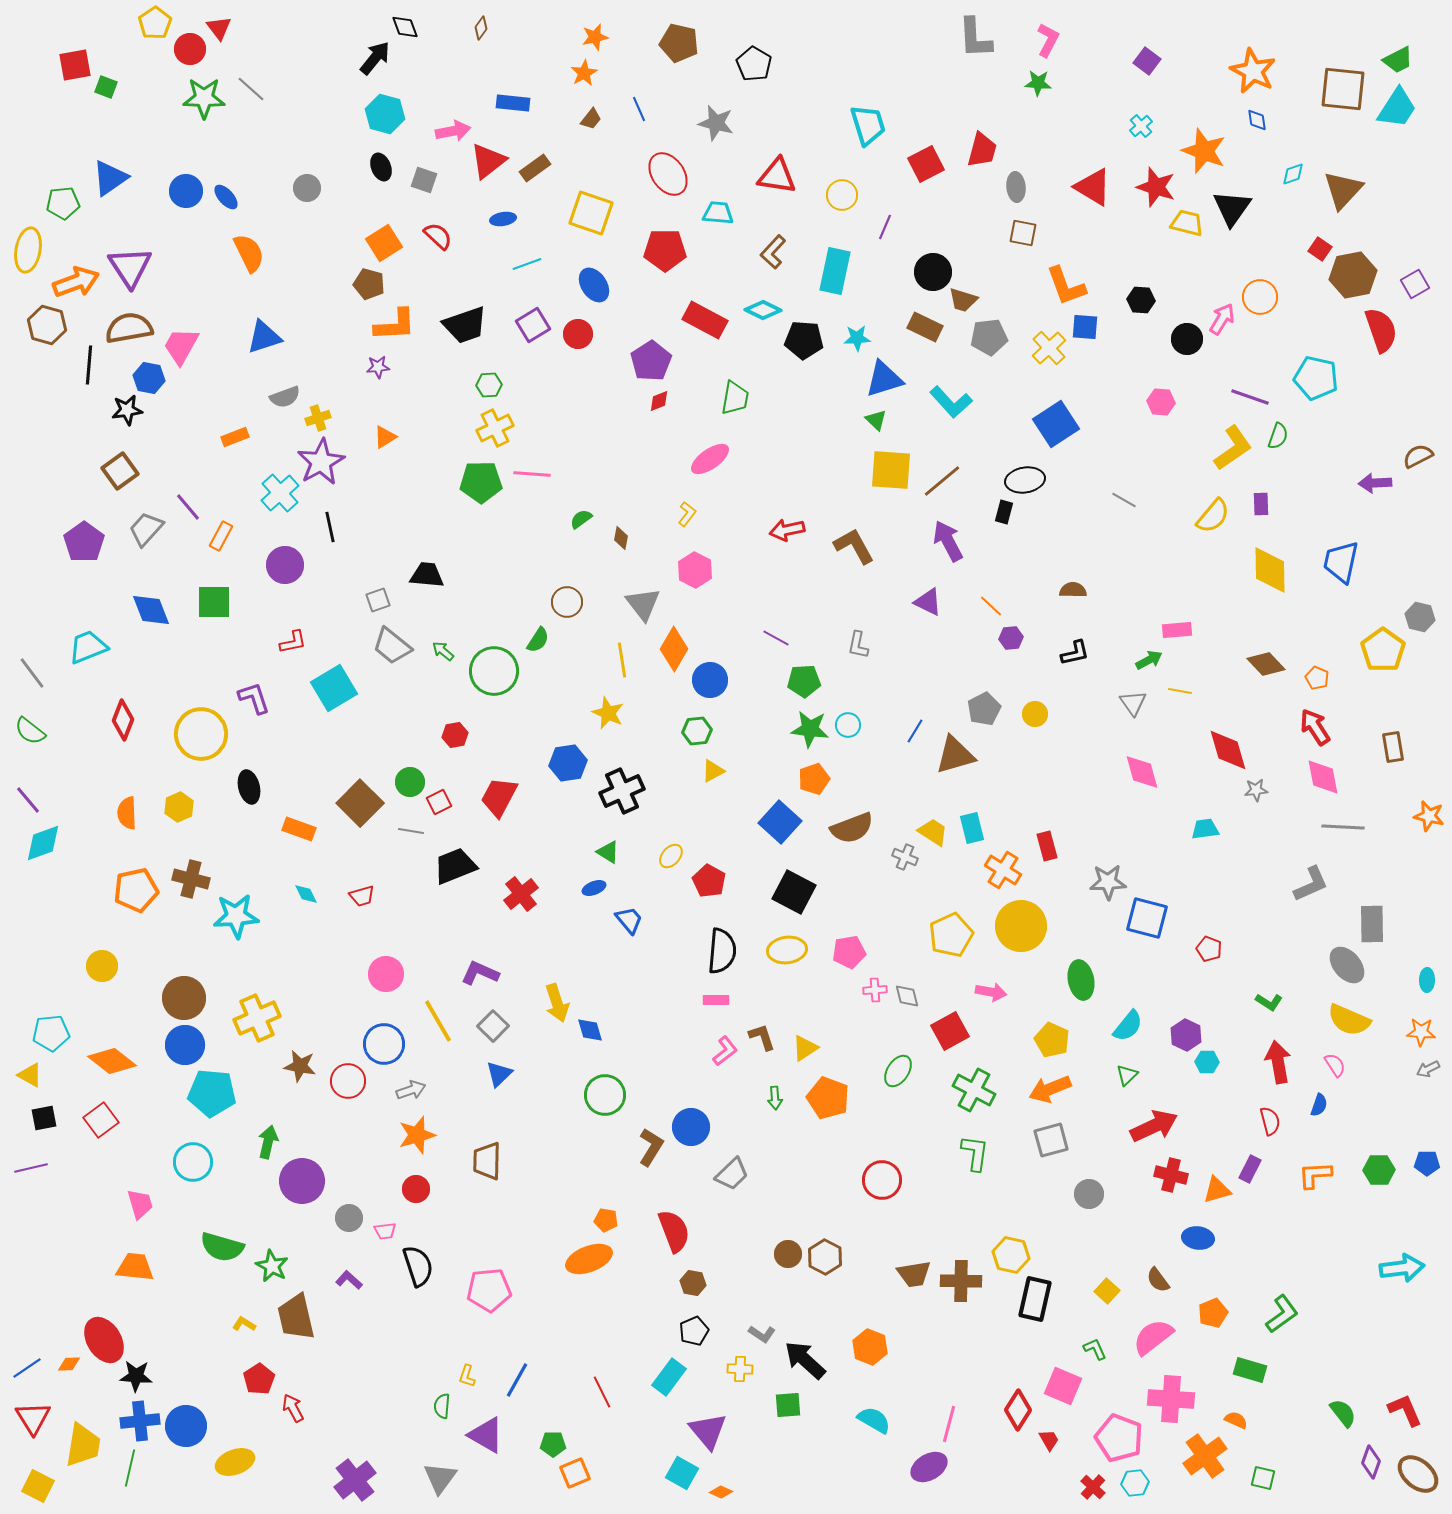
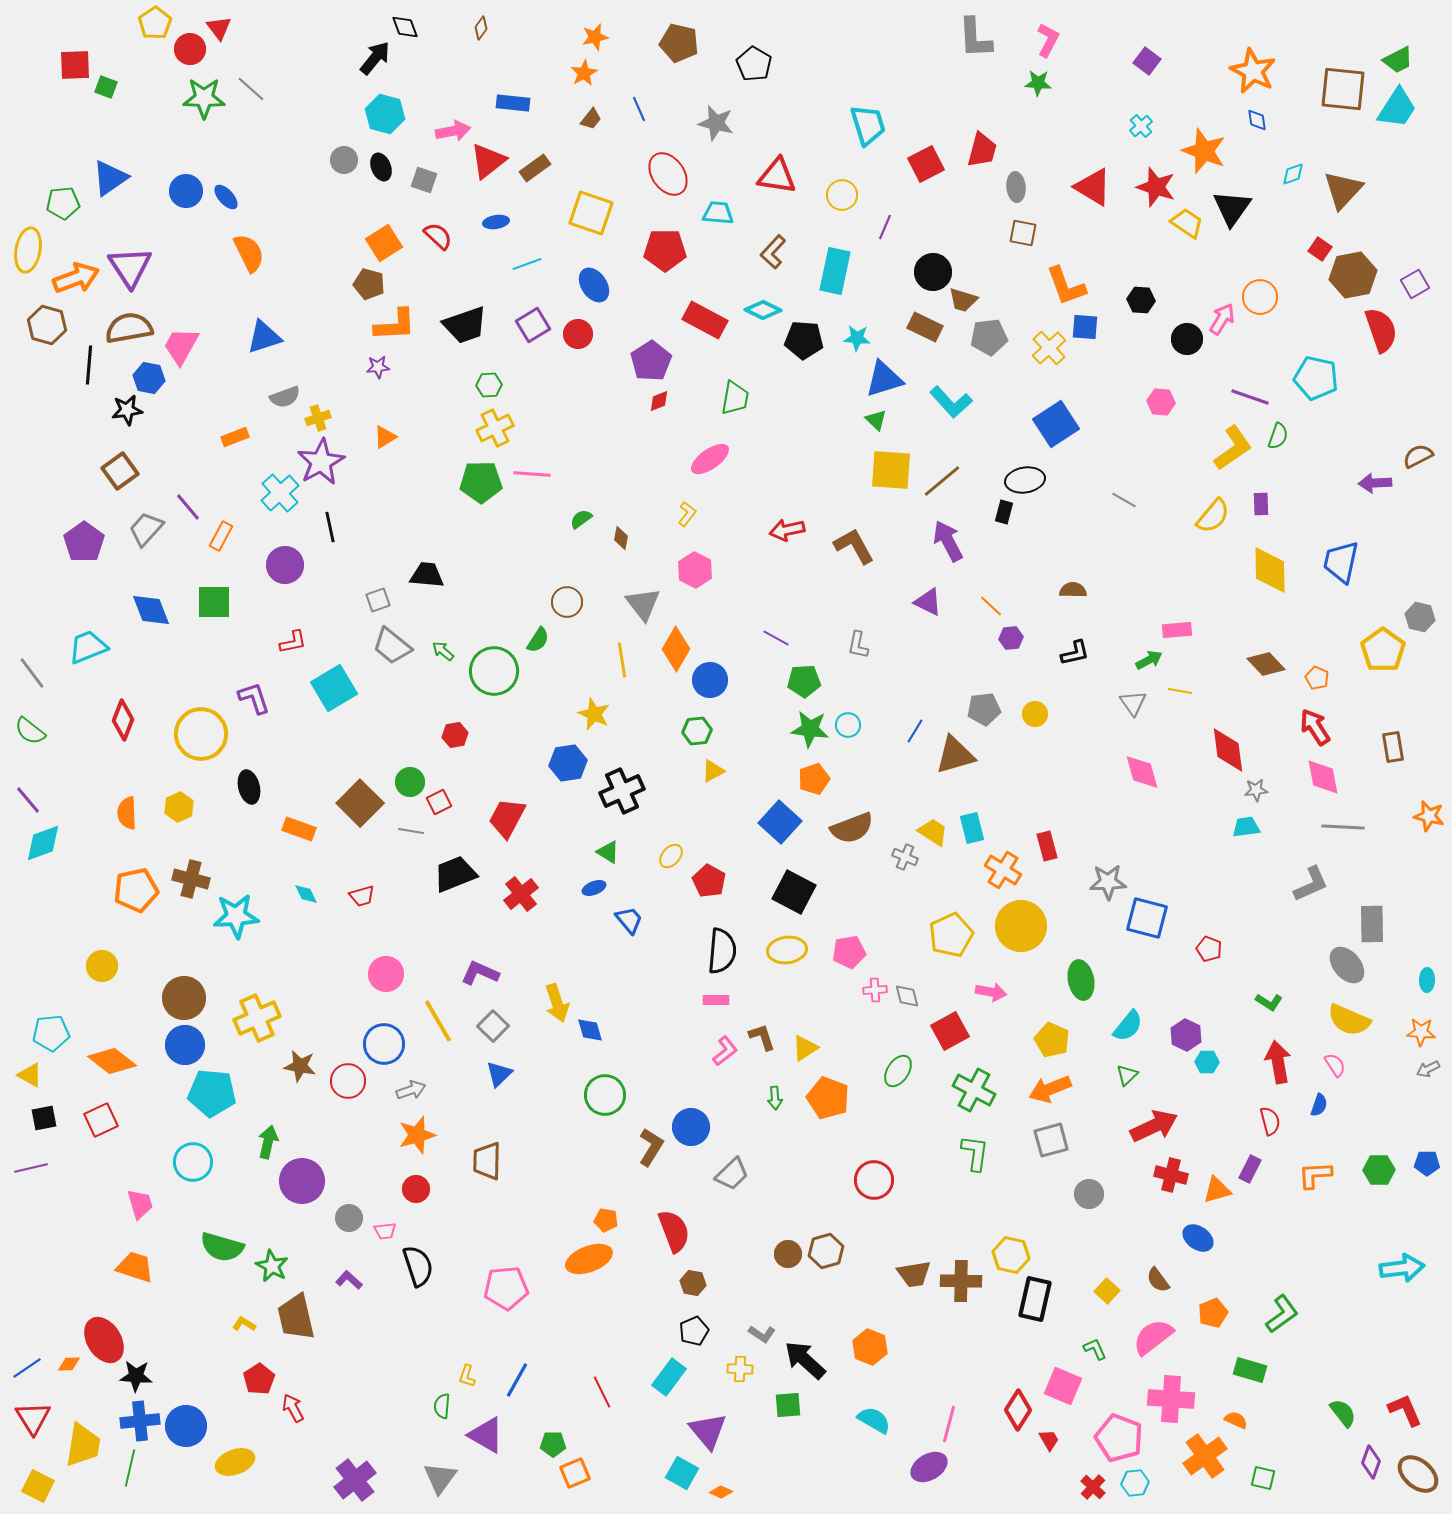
red square at (75, 65): rotated 8 degrees clockwise
gray circle at (307, 188): moved 37 px right, 28 px up
blue ellipse at (503, 219): moved 7 px left, 3 px down
yellow trapezoid at (1187, 223): rotated 20 degrees clockwise
orange arrow at (76, 282): moved 4 px up
cyan star at (857, 338): rotated 8 degrees clockwise
orange diamond at (674, 649): moved 2 px right
gray pentagon at (984, 709): rotated 20 degrees clockwise
yellow star at (608, 713): moved 14 px left, 1 px down
red diamond at (1228, 750): rotated 9 degrees clockwise
red trapezoid at (499, 797): moved 8 px right, 21 px down
cyan trapezoid at (1205, 829): moved 41 px right, 2 px up
black trapezoid at (455, 866): moved 8 px down
red square at (101, 1120): rotated 12 degrees clockwise
red circle at (882, 1180): moved 8 px left
blue ellipse at (1198, 1238): rotated 28 degrees clockwise
brown hexagon at (825, 1257): moved 1 px right, 6 px up; rotated 16 degrees clockwise
orange trapezoid at (135, 1267): rotated 12 degrees clockwise
pink pentagon at (489, 1290): moved 17 px right, 2 px up
